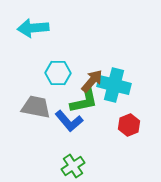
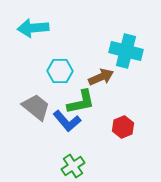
cyan hexagon: moved 2 px right, 2 px up
brown arrow: moved 9 px right, 4 px up; rotated 25 degrees clockwise
cyan cross: moved 12 px right, 34 px up
green L-shape: moved 3 px left, 1 px down
gray trapezoid: rotated 28 degrees clockwise
blue L-shape: moved 2 px left
red hexagon: moved 6 px left, 2 px down
